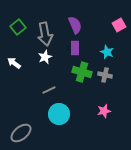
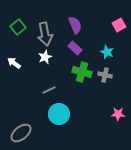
purple rectangle: rotated 48 degrees counterclockwise
pink star: moved 14 px right, 3 px down; rotated 16 degrees clockwise
